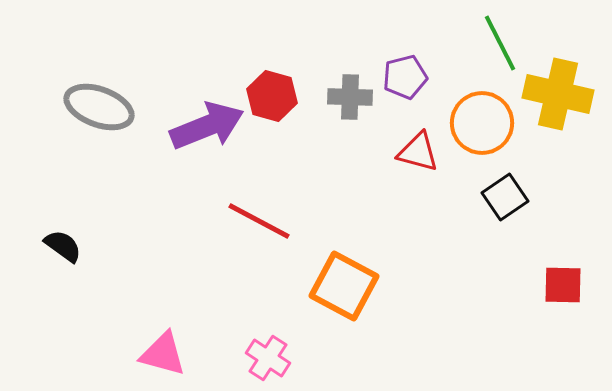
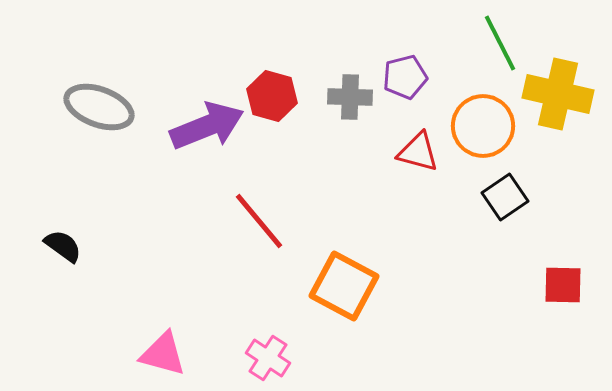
orange circle: moved 1 px right, 3 px down
red line: rotated 22 degrees clockwise
